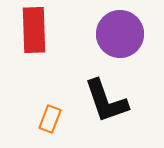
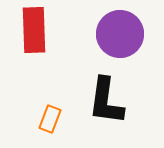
black L-shape: rotated 27 degrees clockwise
